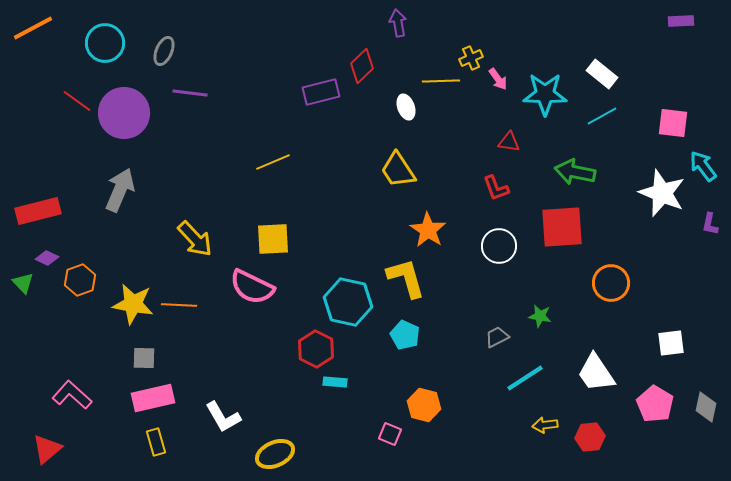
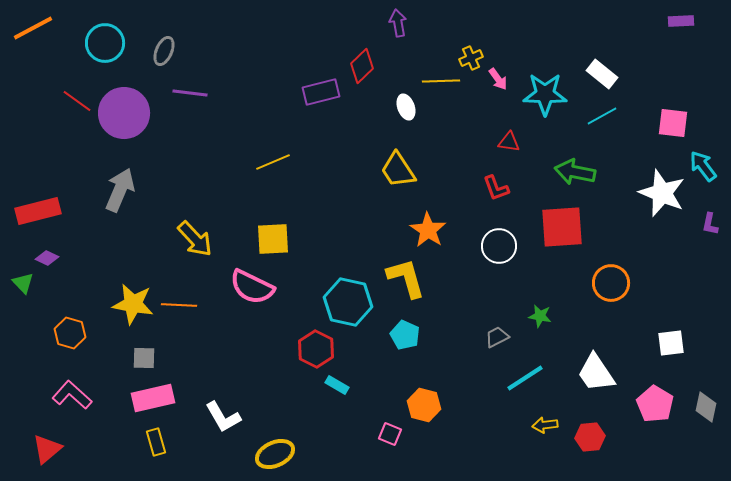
orange hexagon at (80, 280): moved 10 px left, 53 px down; rotated 24 degrees counterclockwise
cyan rectangle at (335, 382): moved 2 px right, 3 px down; rotated 25 degrees clockwise
